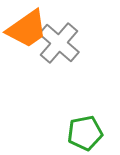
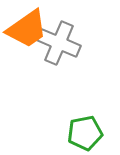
gray cross: rotated 18 degrees counterclockwise
